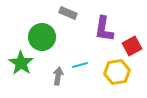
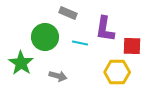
purple L-shape: moved 1 px right
green circle: moved 3 px right
red square: rotated 30 degrees clockwise
cyan line: moved 22 px up; rotated 28 degrees clockwise
yellow hexagon: rotated 10 degrees clockwise
gray arrow: rotated 96 degrees clockwise
